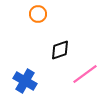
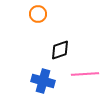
pink line: rotated 32 degrees clockwise
blue cross: moved 18 px right; rotated 15 degrees counterclockwise
